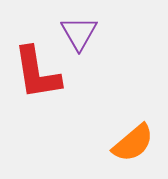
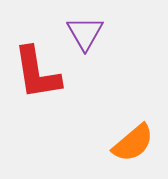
purple triangle: moved 6 px right
